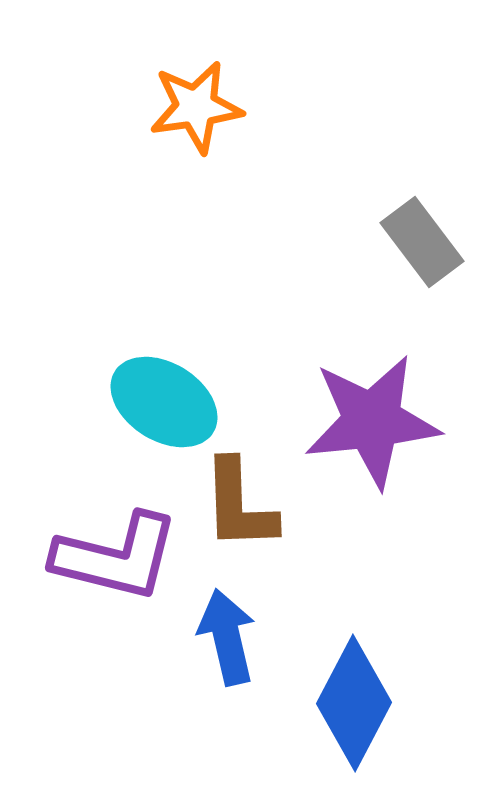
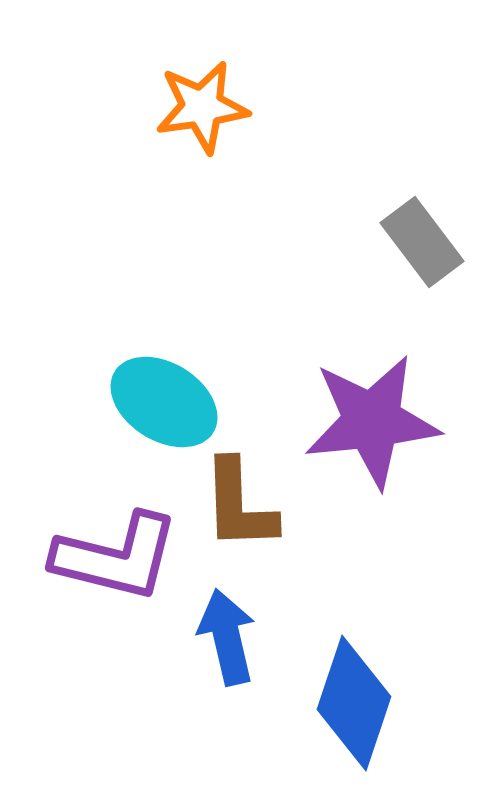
orange star: moved 6 px right
blue diamond: rotated 9 degrees counterclockwise
